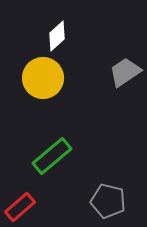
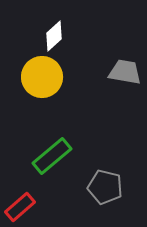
white diamond: moved 3 px left
gray trapezoid: rotated 44 degrees clockwise
yellow circle: moved 1 px left, 1 px up
gray pentagon: moved 3 px left, 14 px up
